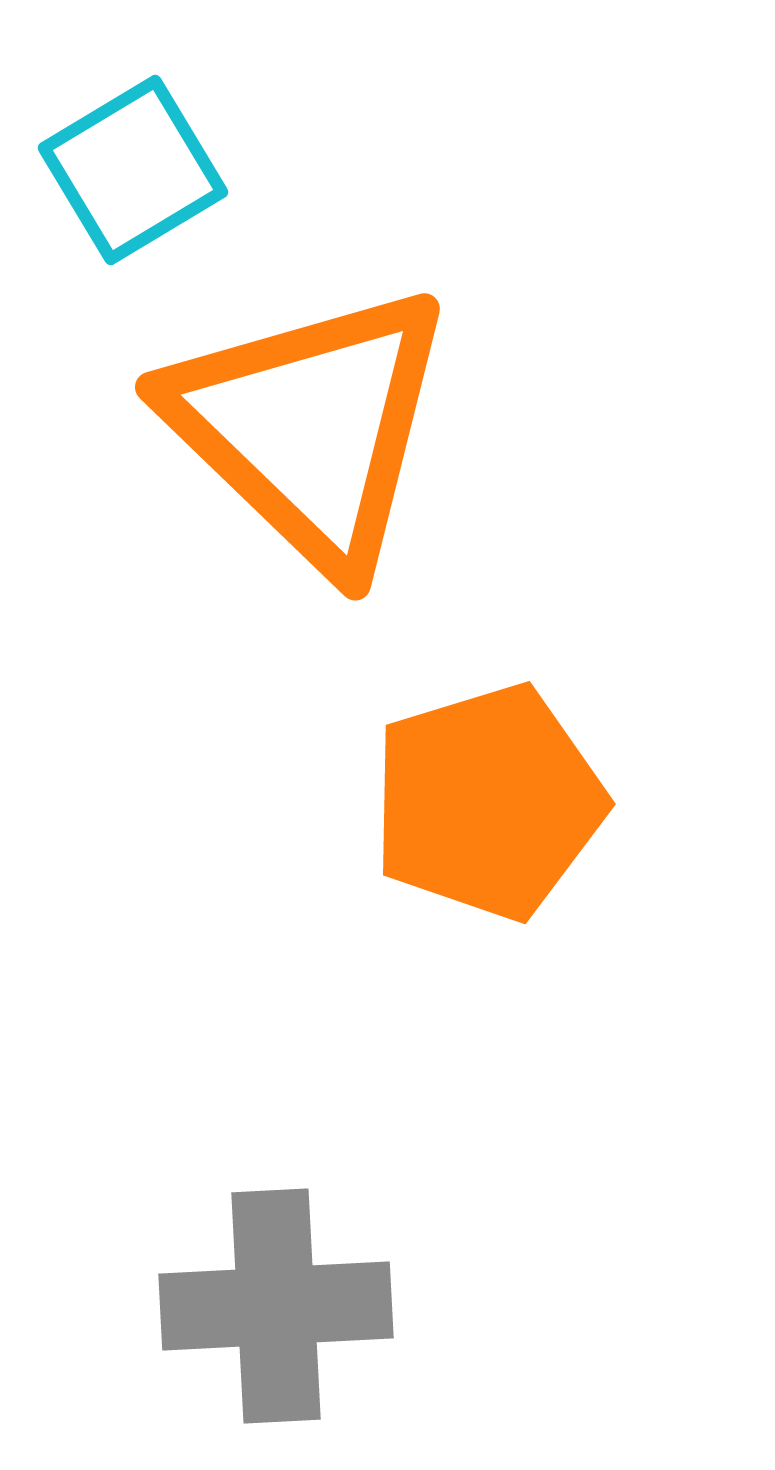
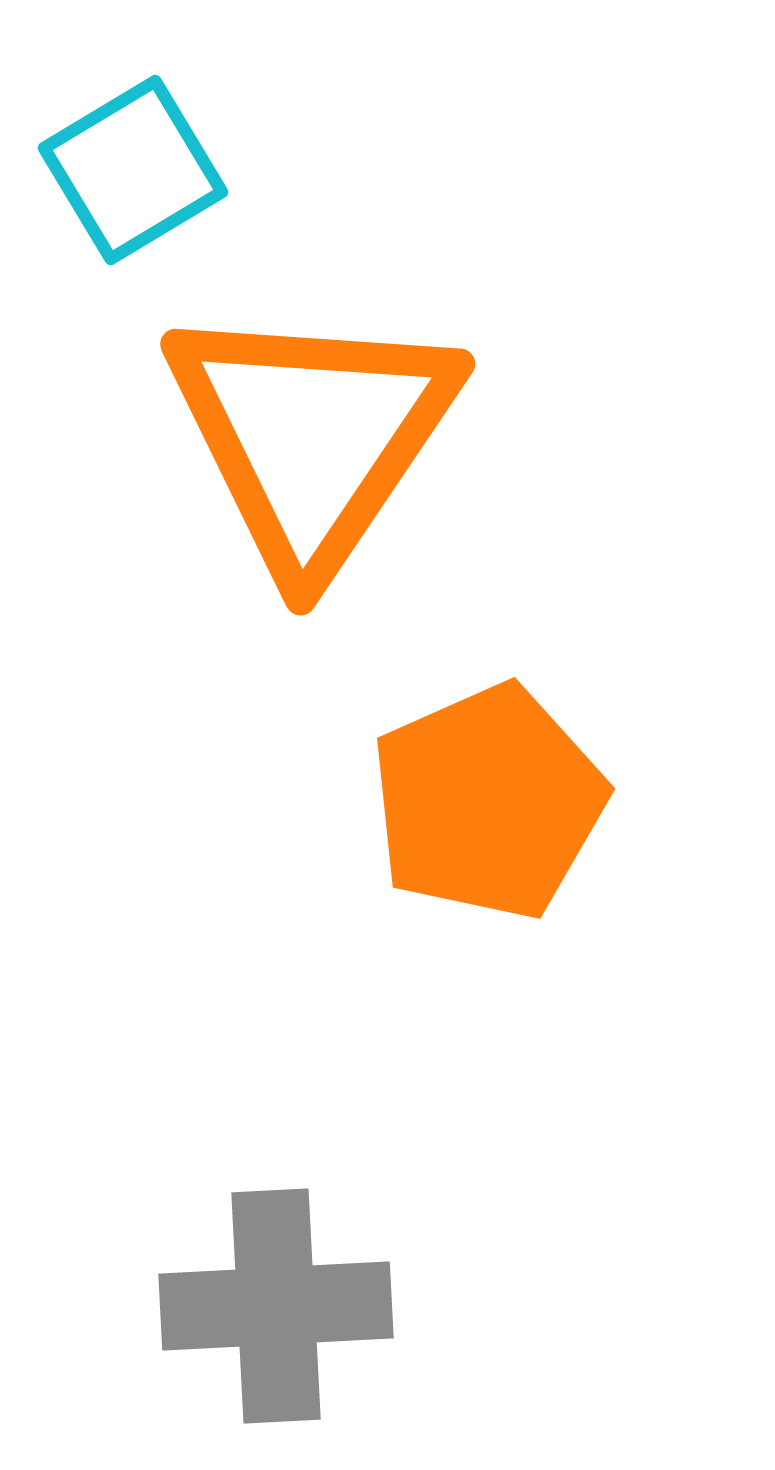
orange triangle: moved 2 px right, 9 px down; rotated 20 degrees clockwise
orange pentagon: rotated 7 degrees counterclockwise
